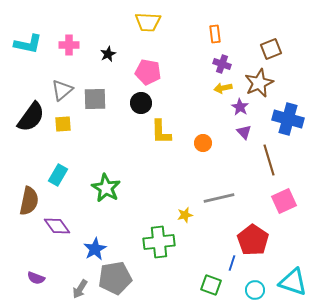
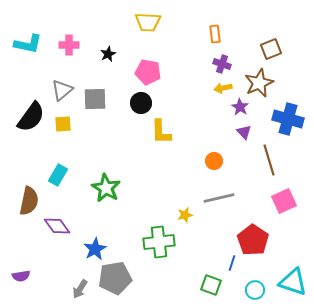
orange circle: moved 11 px right, 18 px down
purple semicircle: moved 15 px left, 2 px up; rotated 30 degrees counterclockwise
